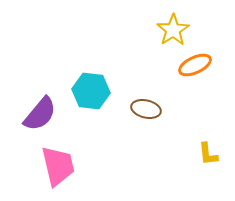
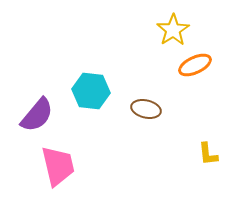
purple semicircle: moved 3 px left, 1 px down
